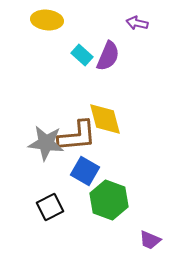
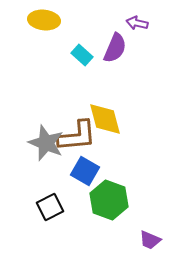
yellow ellipse: moved 3 px left
purple semicircle: moved 7 px right, 8 px up
gray star: rotated 15 degrees clockwise
